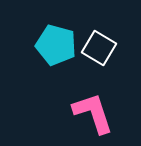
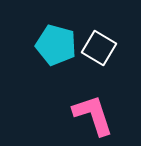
pink L-shape: moved 2 px down
